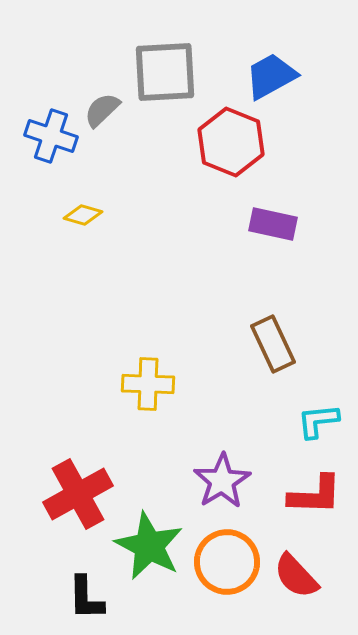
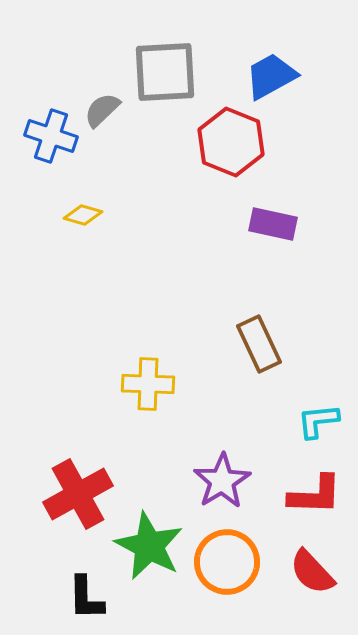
brown rectangle: moved 14 px left
red semicircle: moved 16 px right, 4 px up
